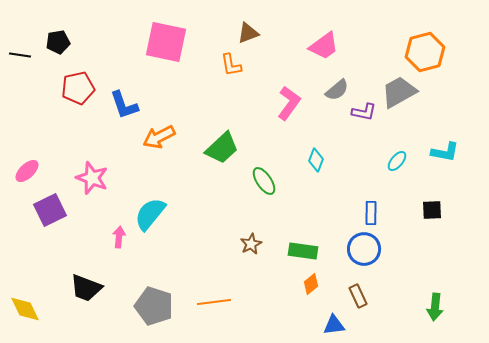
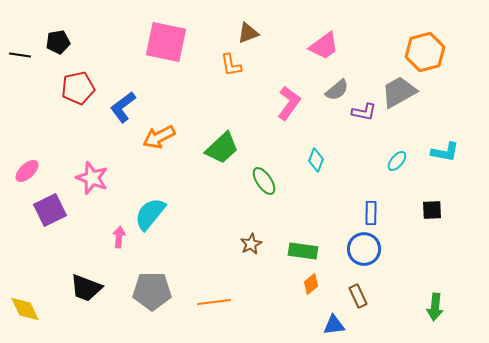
blue L-shape: moved 1 px left, 2 px down; rotated 72 degrees clockwise
gray pentagon: moved 2 px left, 15 px up; rotated 18 degrees counterclockwise
